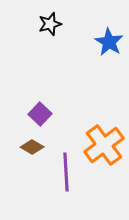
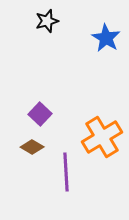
black star: moved 3 px left, 3 px up
blue star: moved 3 px left, 4 px up
orange cross: moved 2 px left, 8 px up; rotated 6 degrees clockwise
